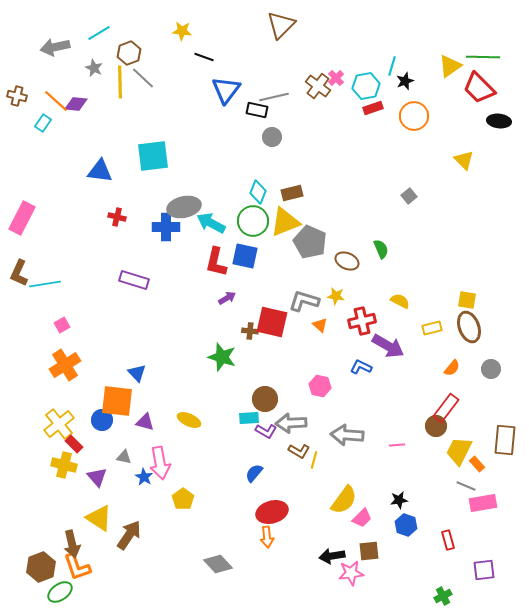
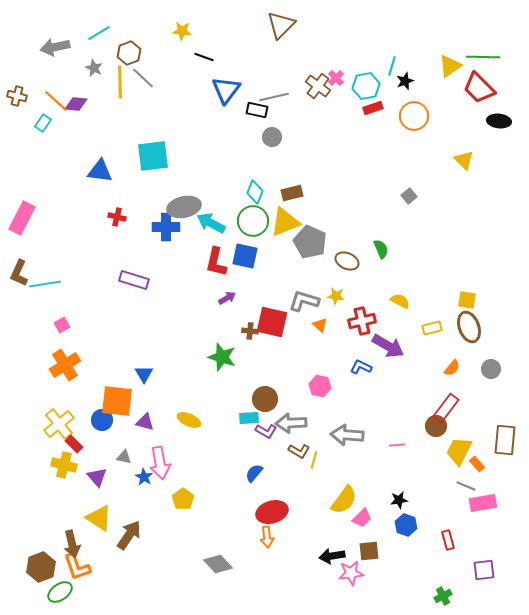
cyan diamond at (258, 192): moved 3 px left
blue triangle at (137, 373): moved 7 px right, 1 px down; rotated 12 degrees clockwise
